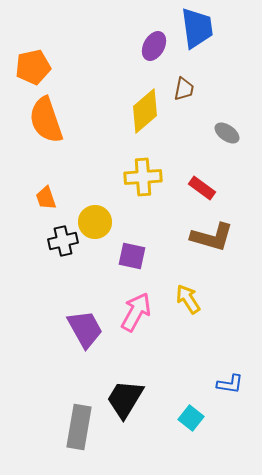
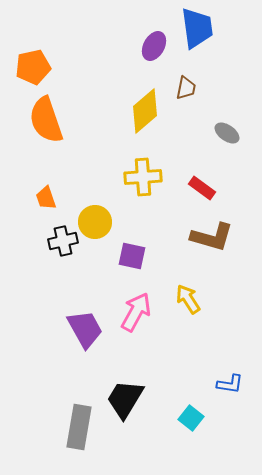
brown trapezoid: moved 2 px right, 1 px up
